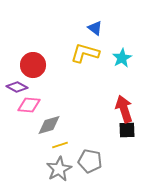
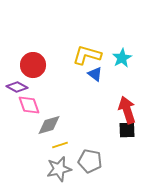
blue triangle: moved 46 px down
yellow L-shape: moved 2 px right, 2 px down
pink diamond: rotated 65 degrees clockwise
red arrow: moved 3 px right, 1 px down
gray star: rotated 15 degrees clockwise
